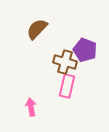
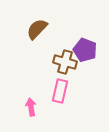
pink rectangle: moved 7 px left, 5 px down
